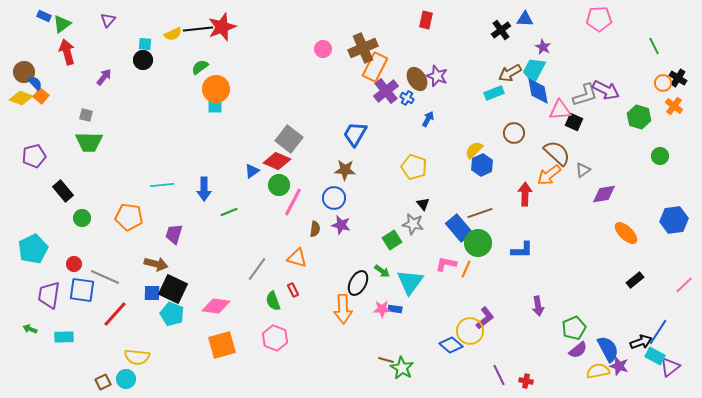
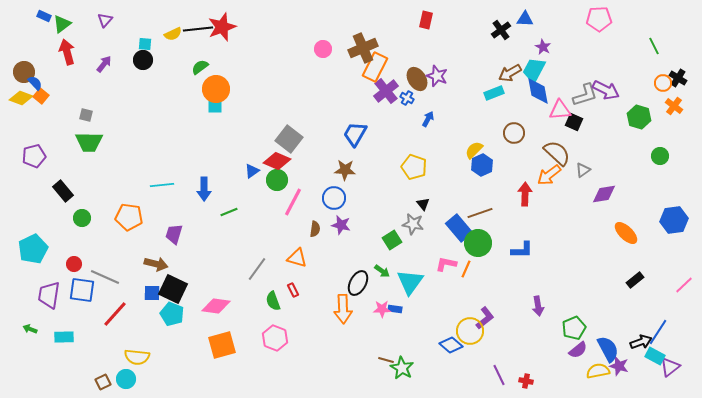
purple triangle at (108, 20): moved 3 px left
purple arrow at (104, 77): moved 13 px up
green circle at (279, 185): moved 2 px left, 5 px up
